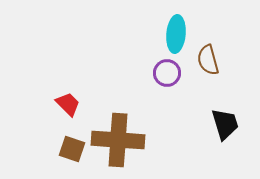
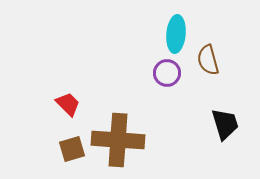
brown square: rotated 36 degrees counterclockwise
